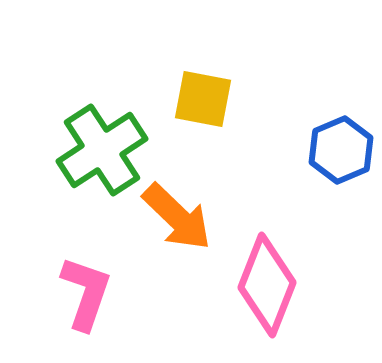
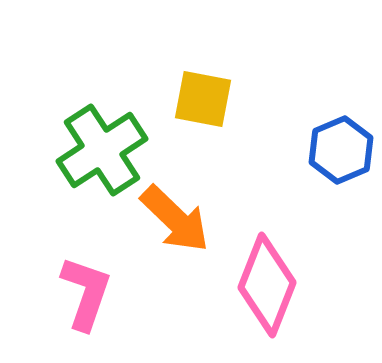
orange arrow: moved 2 px left, 2 px down
